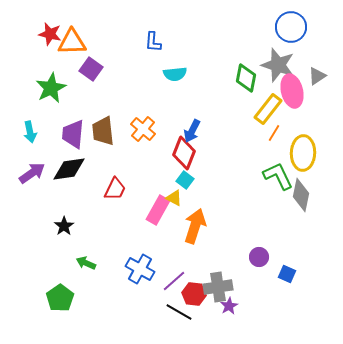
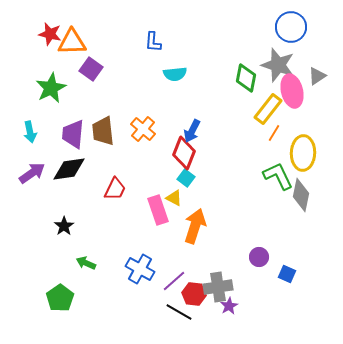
cyan square: moved 1 px right, 2 px up
pink rectangle: rotated 48 degrees counterclockwise
